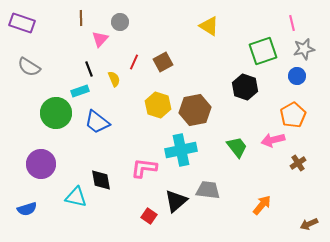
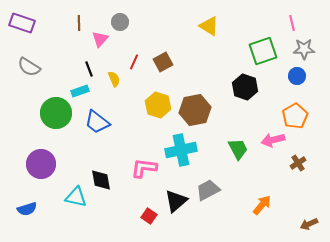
brown line: moved 2 px left, 5 px down
gray star: rotated 10 degrees clockwise
orange pentagon: moved 2 px right, 1 px down
green trapezoid: moved 1 px right, 2 px down; rotated 10 degrees clockwise
gray trapezoid: rotated 35 degrees counterclockwise
